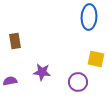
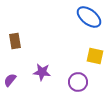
blue ellipse: rotated 55 degrees counterclockwise
yellow square: moved 1 px left, 3 px up
purple semicircle: moved 1 px up; rotated 40 degrees counterclockwise
